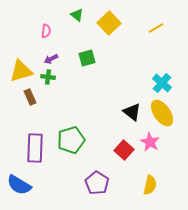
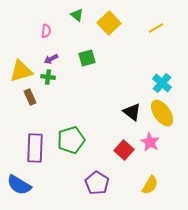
yellow semicircle: rotated 18 degrees clockwise
